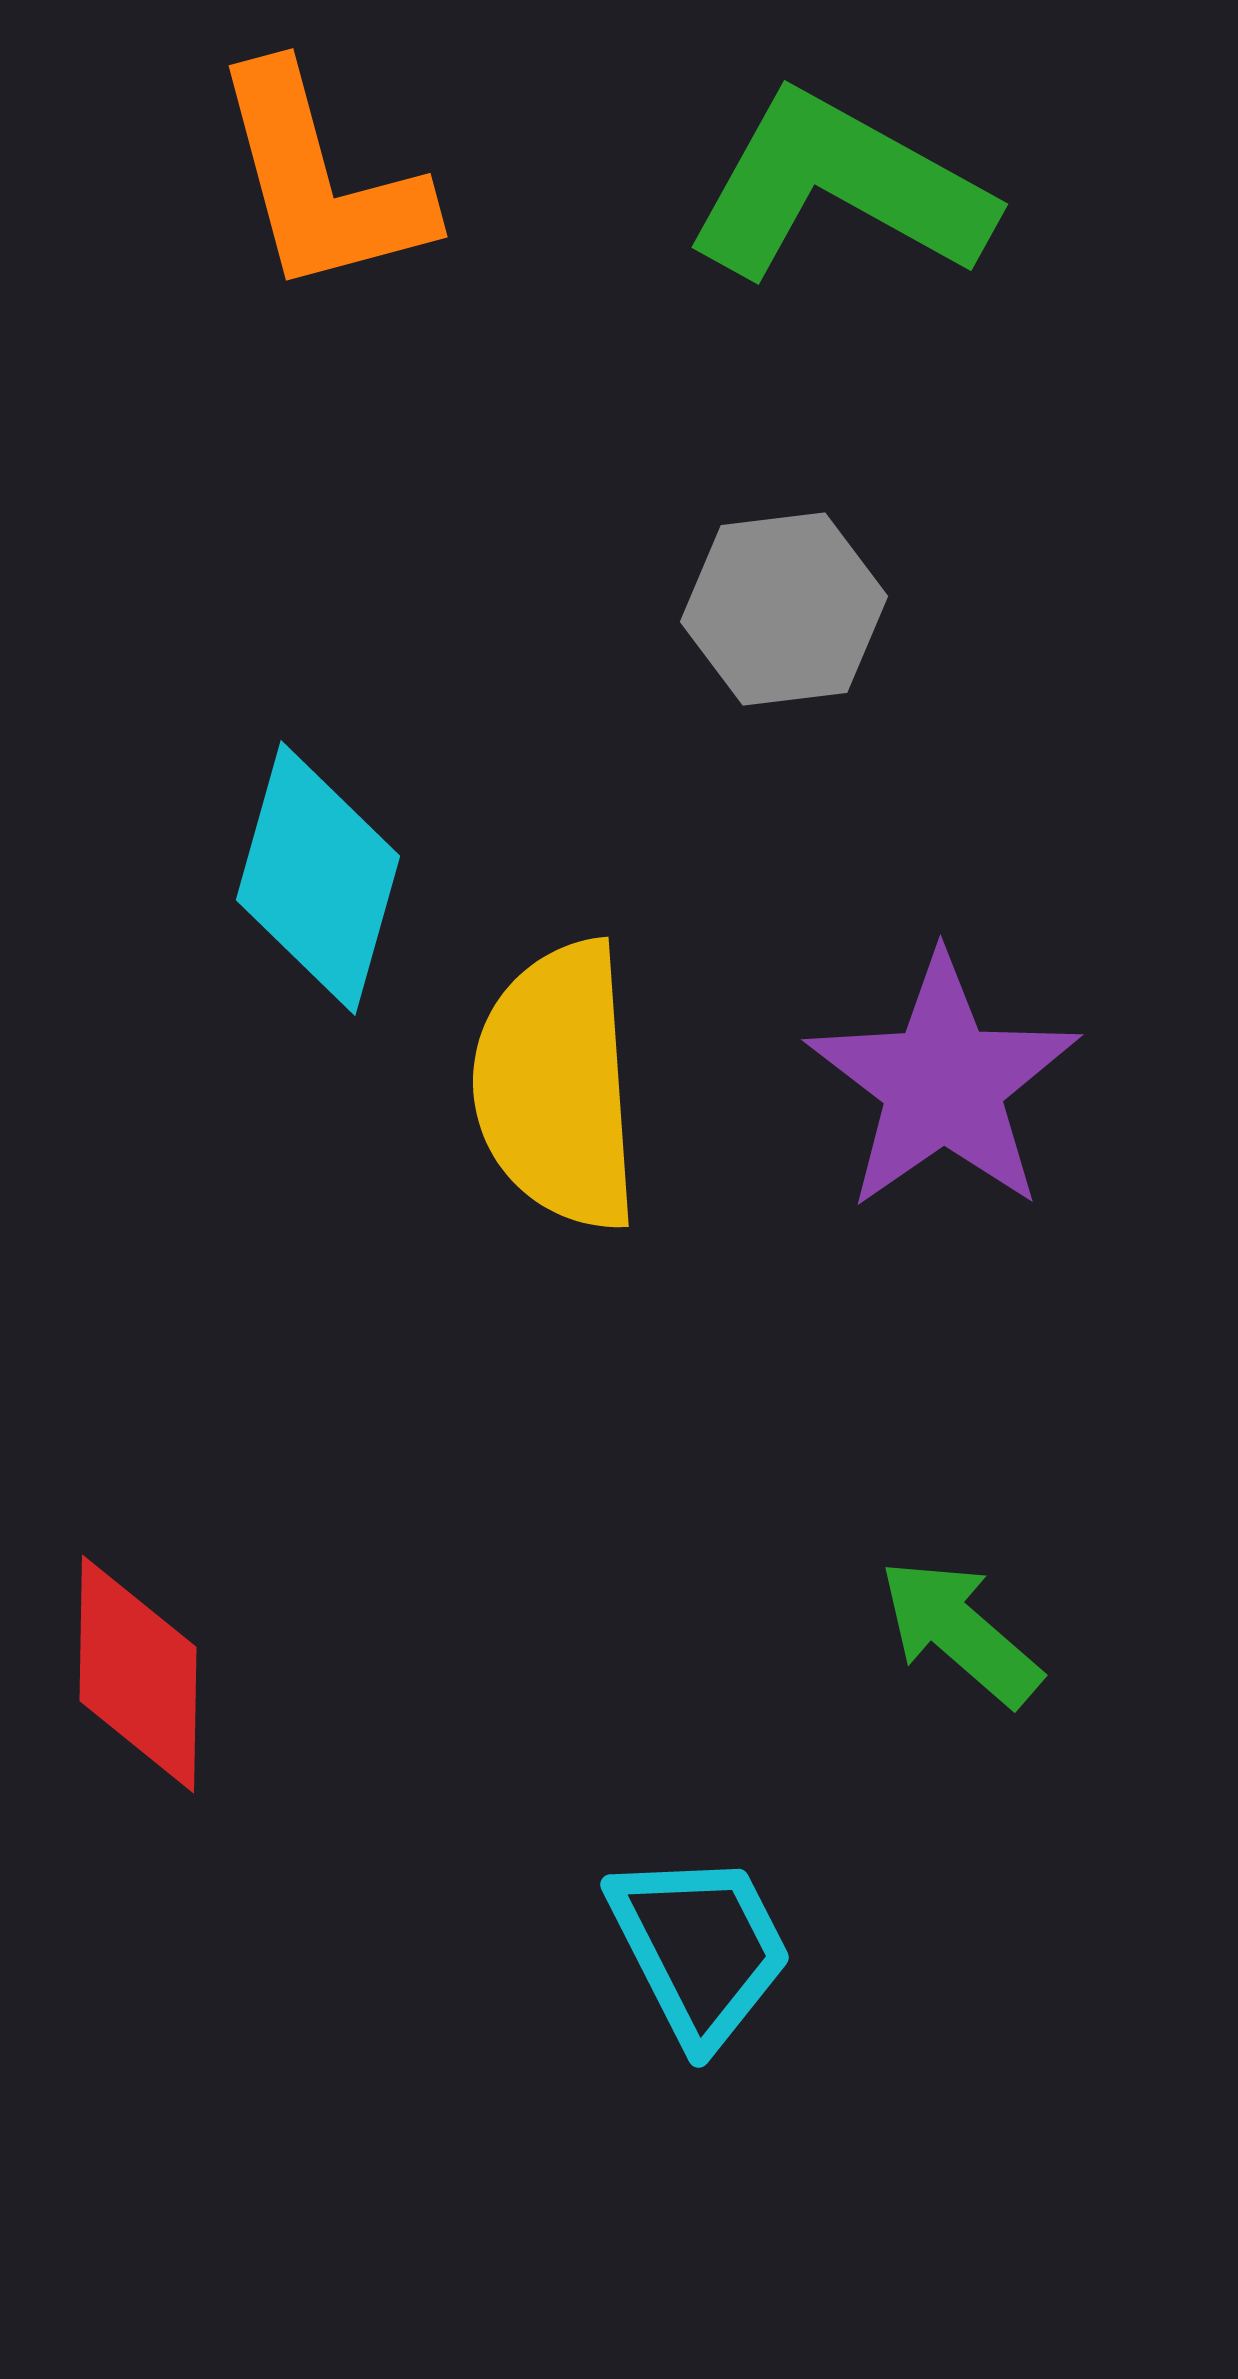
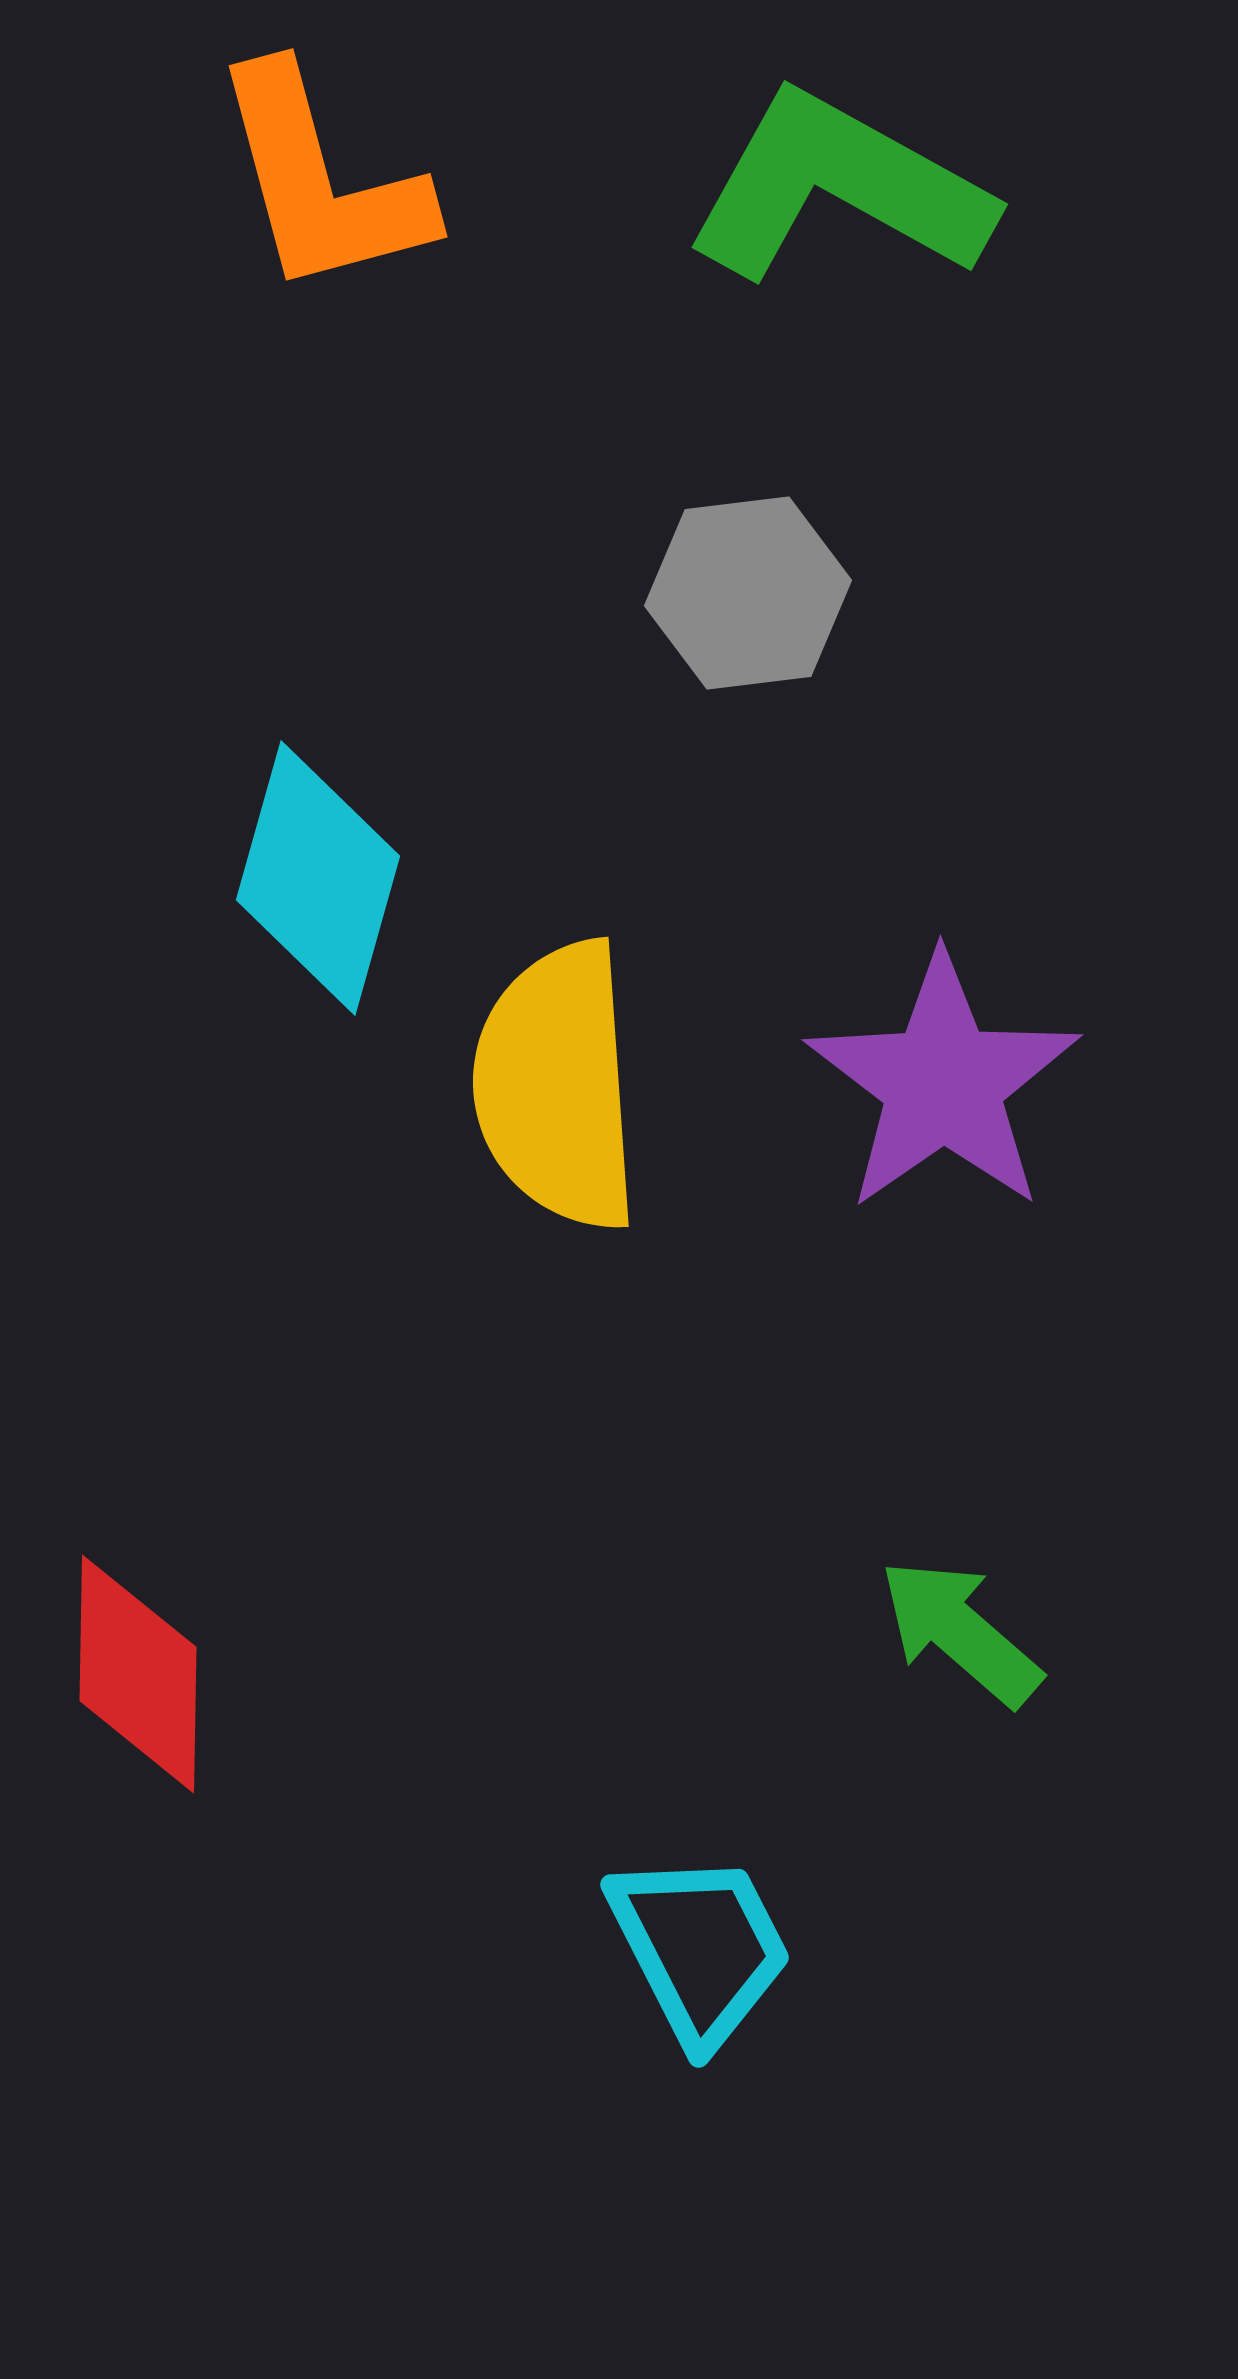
gray hexagon: moved 36 px left, 16 px up
